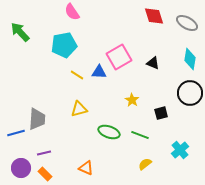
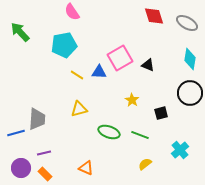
pink square: moved 1 px right, 1 px down
black triangle: moved 5 px left, 2 px down
